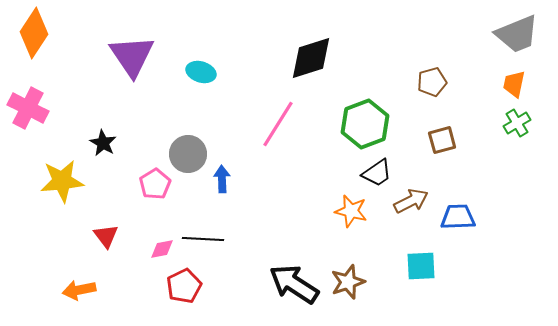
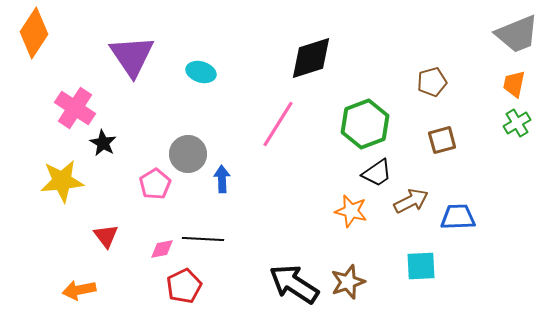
pink cross: moved 47 px right; rotated 6 degrees clockwise
